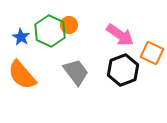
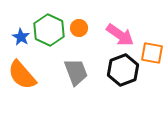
orange circle: moved 10 px right, 3 px down
green hexagon: moved 1 px left, 1 px up
orange square: rotated 15 degrees counterclockwise
gray trapezoid: rotated 16 degrees clockwise
